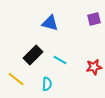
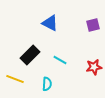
purple square: moved 1 px left, 6 px down
blue triangle: rotated 12 degrees clockwise
black rectangle: moved 3 px left
yellow line: moved 1 px left; rotated 18 degrees counterclockwise
